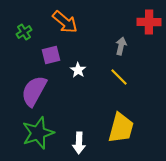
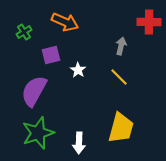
orange arrow: rotated 16 degrees counterclockwise
